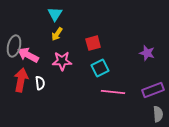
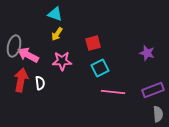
cyan triangle: rotated 42 degrees counterclockwise
